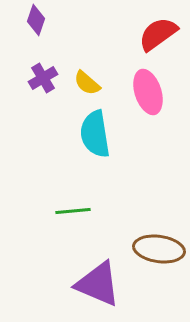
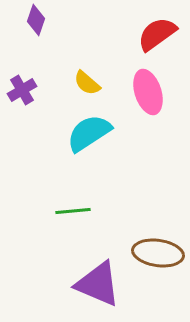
red semicircle: moved 1 px left
purple cross: moved 21 px left, 12 px down
cyan semicircle: moved 6 px left, 1 px up; rotated 66 degrees clockwise
brown ellipse: moved 1 px left, 4 px down
